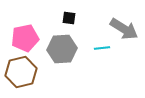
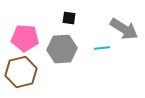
pink pentagon: rotated 16 degrees clockwise
